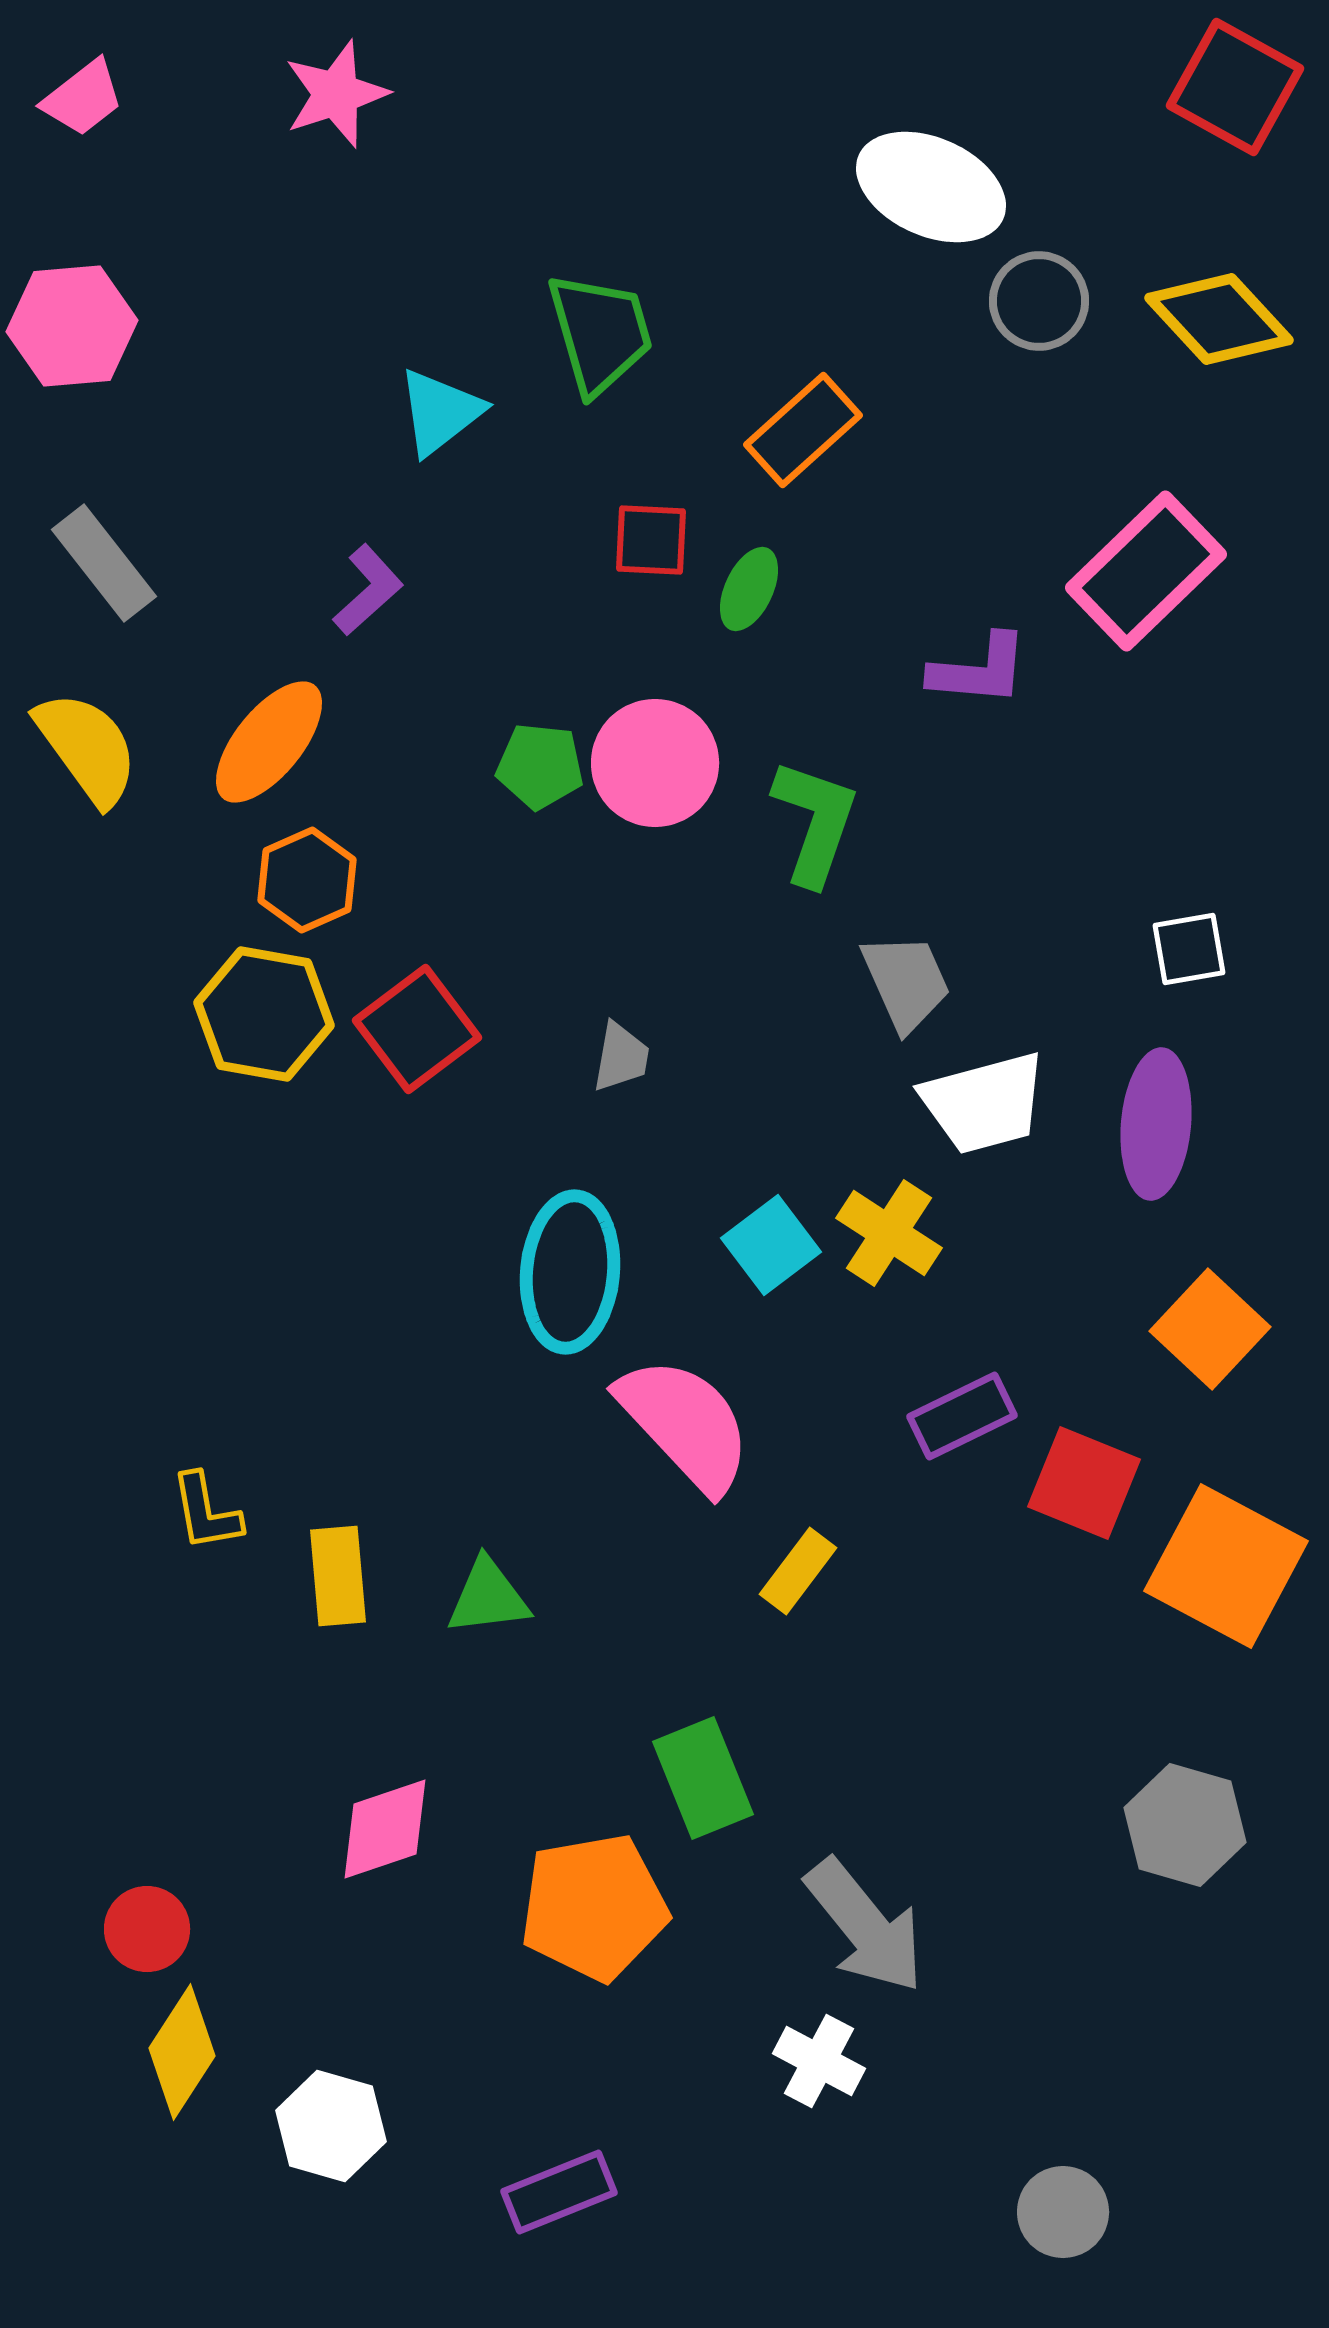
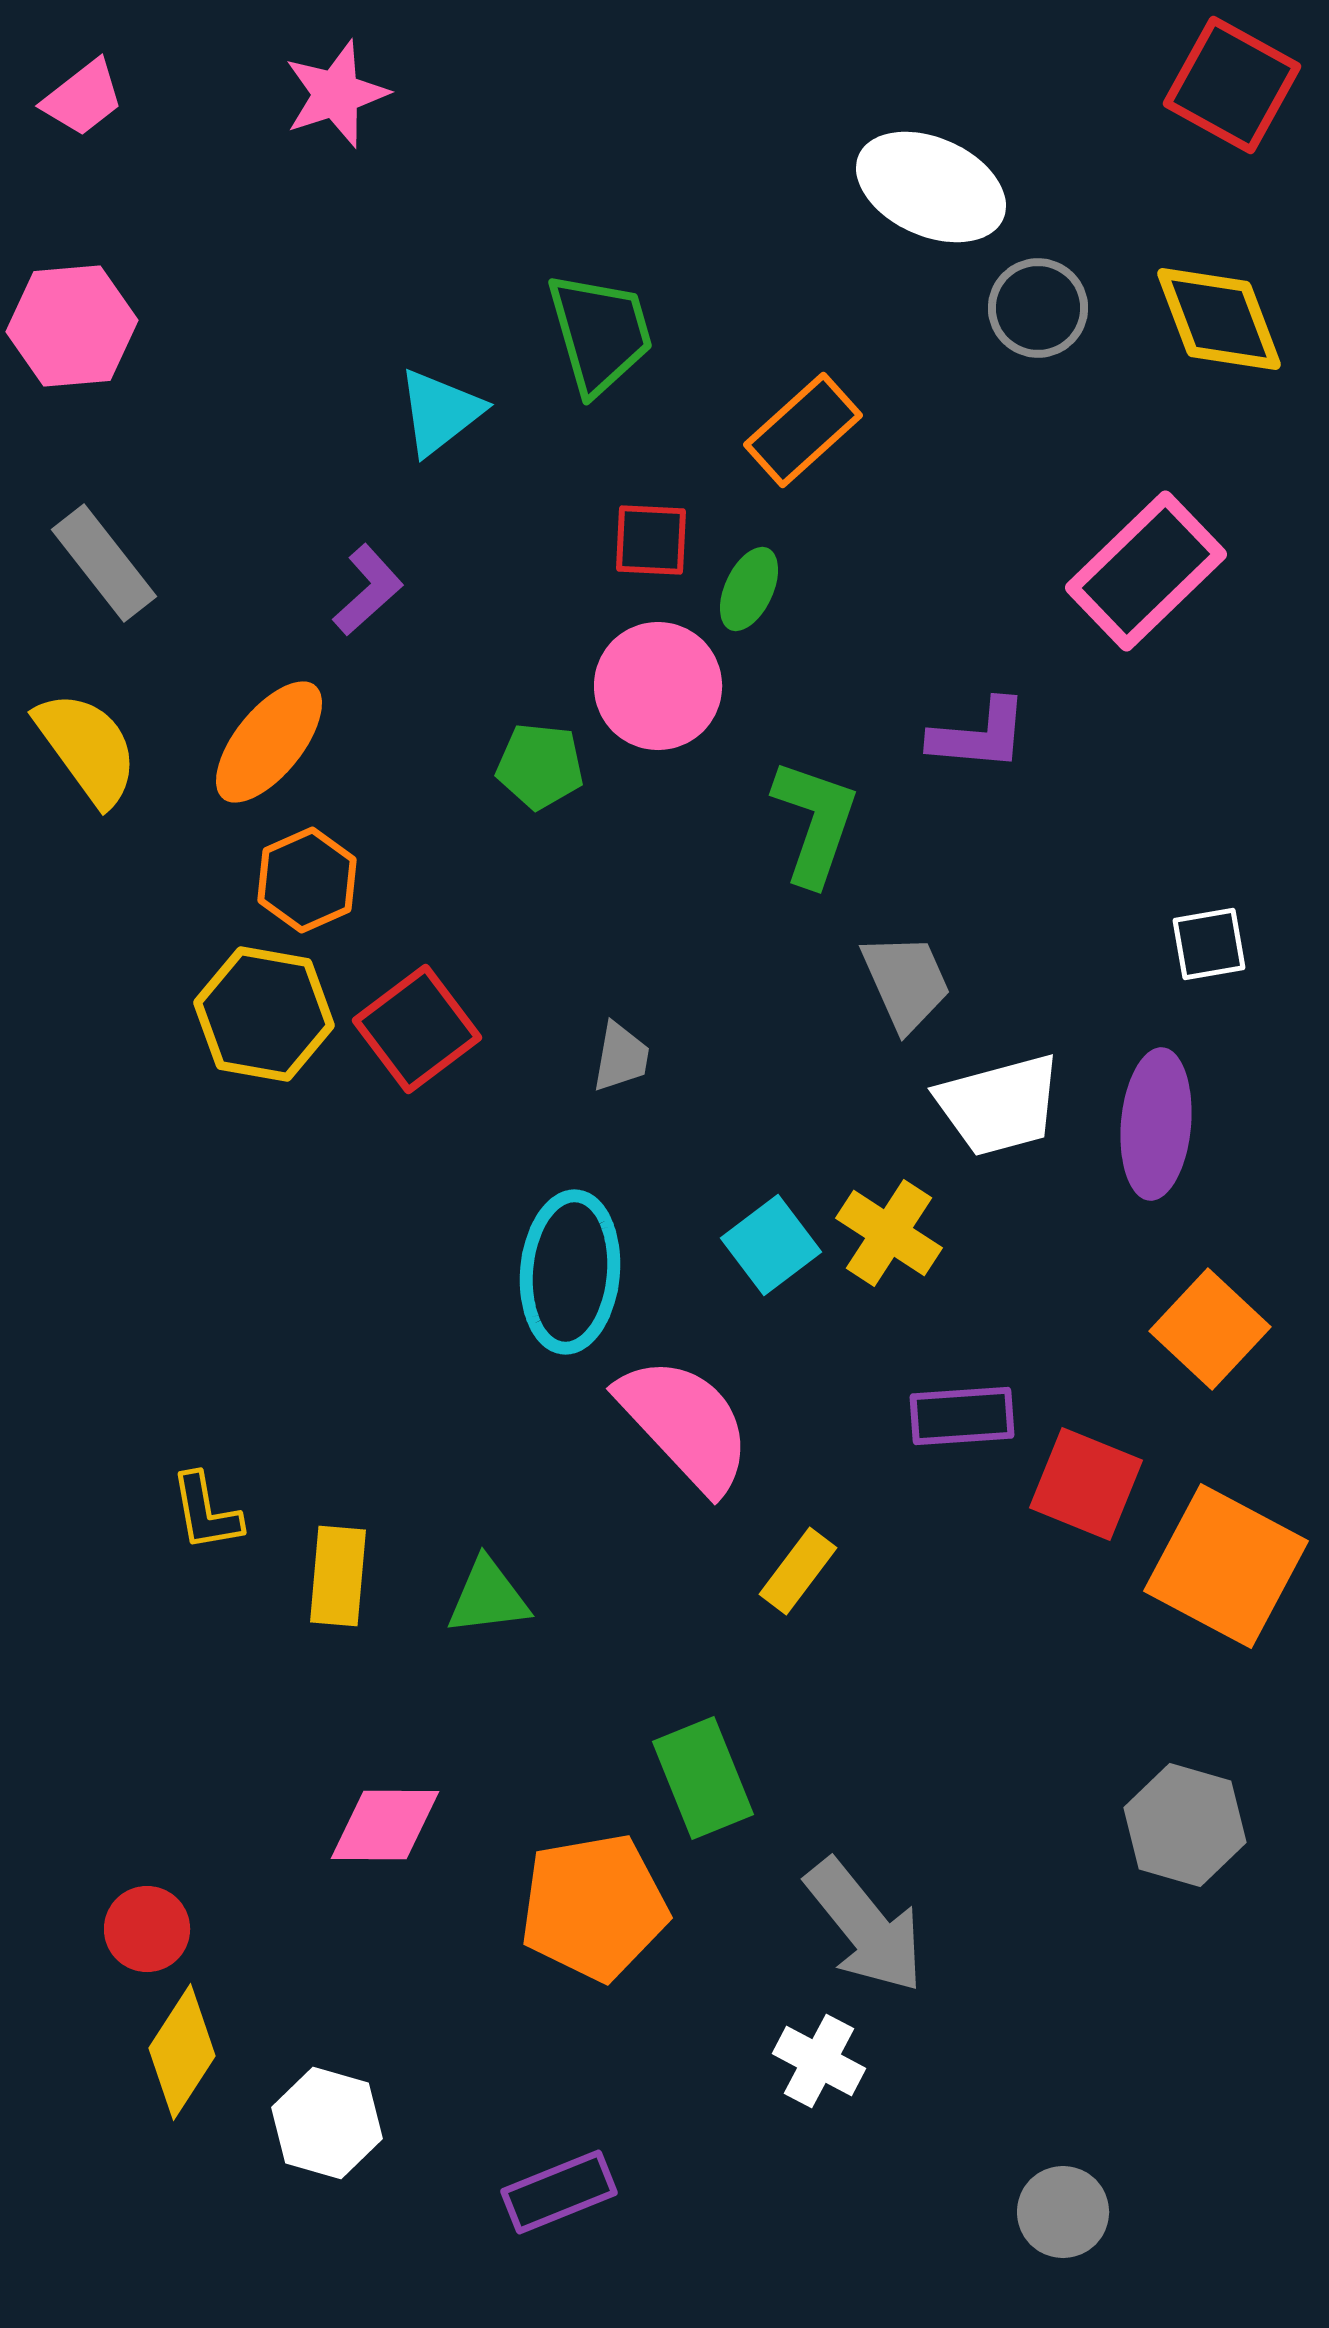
red square at (1235, 87): moved 3 px left, 2 px up
gray circle at (1039, 301): moved 1 px left, 7 px down
yellow diamond at (1219, 319): rotated 22 degrees clockwise
purple L-shape at (979, 670): moved 65 px down
pink circle at (655, 763): moved 3 px right, 77 px up
white square at (1189, 949): moved 20 px right, 5 px up
white trapezoid at (984, 1103): moved 15 px right, 2 px down
purple rectangle at (962, 1416): rotated 22 degrees clockwise
red square at (1084, 1483): moved 2 px right, 1 px down
yellow rectangle at (338, 1576): rotated 10 degrees clockwise
pink diamond at (385, 1829): moved 4 px up; rotated 19 degrees clockwise
white hexagon at (331, 2126): moved 4 px left, 3 px up
